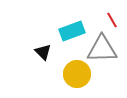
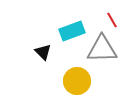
yellow circle: moved 7 px down
